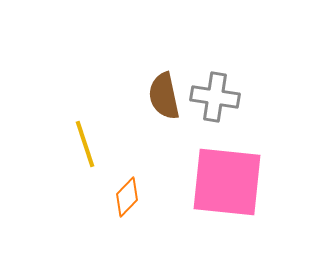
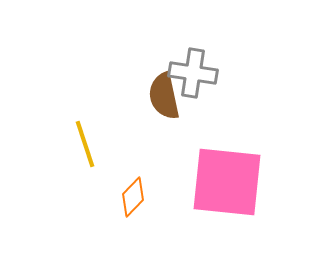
gray cross: moved 22 px left, 24 px up
orange diamond: moved 6 px right
